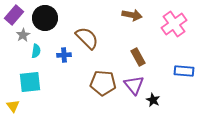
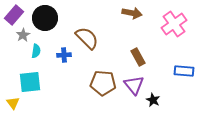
brown arrow: moved 2 px up
yellow triangle: moved 3 px up
